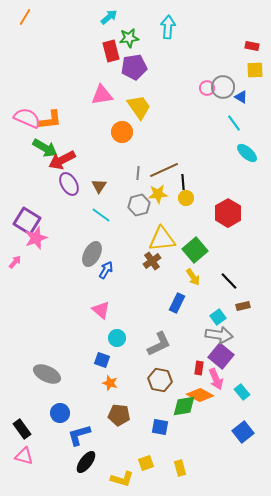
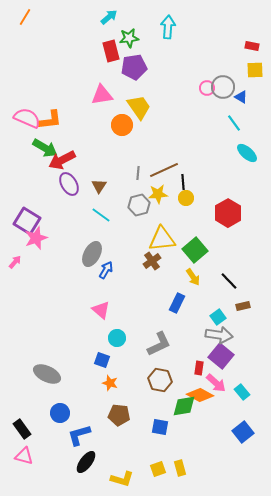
orange circle at (122, 132): moved 7 px up
pink arrow at (216, 379): moved 4 px down; rotated 25 degrees counterclockwise
yellow square at (146, 463): moved 12 px right, 6 px down
